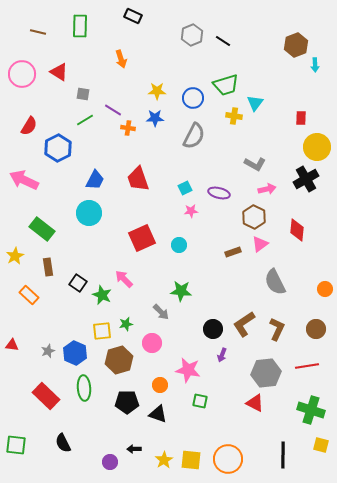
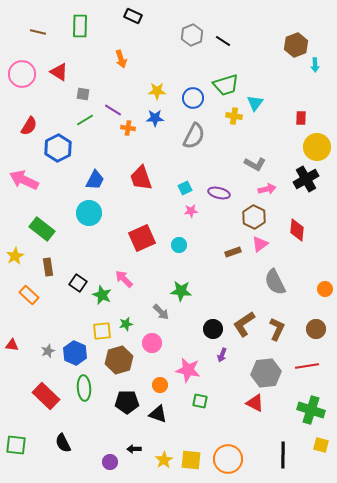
red trapezoid at (138, 179): moved 3 px right, 1 px up
